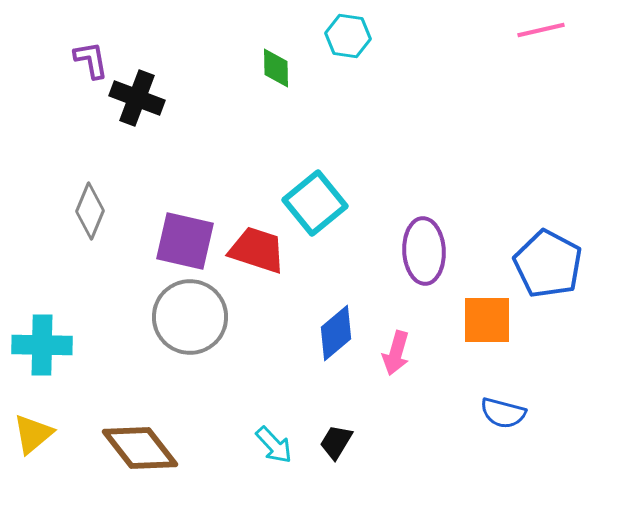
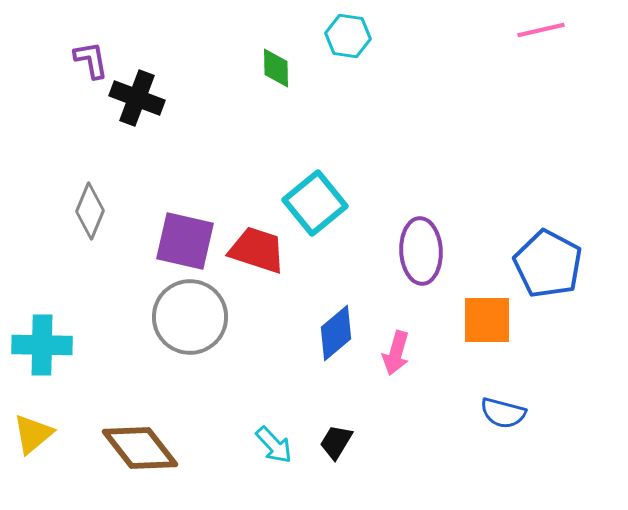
purple ellipse: moved 3 px left
